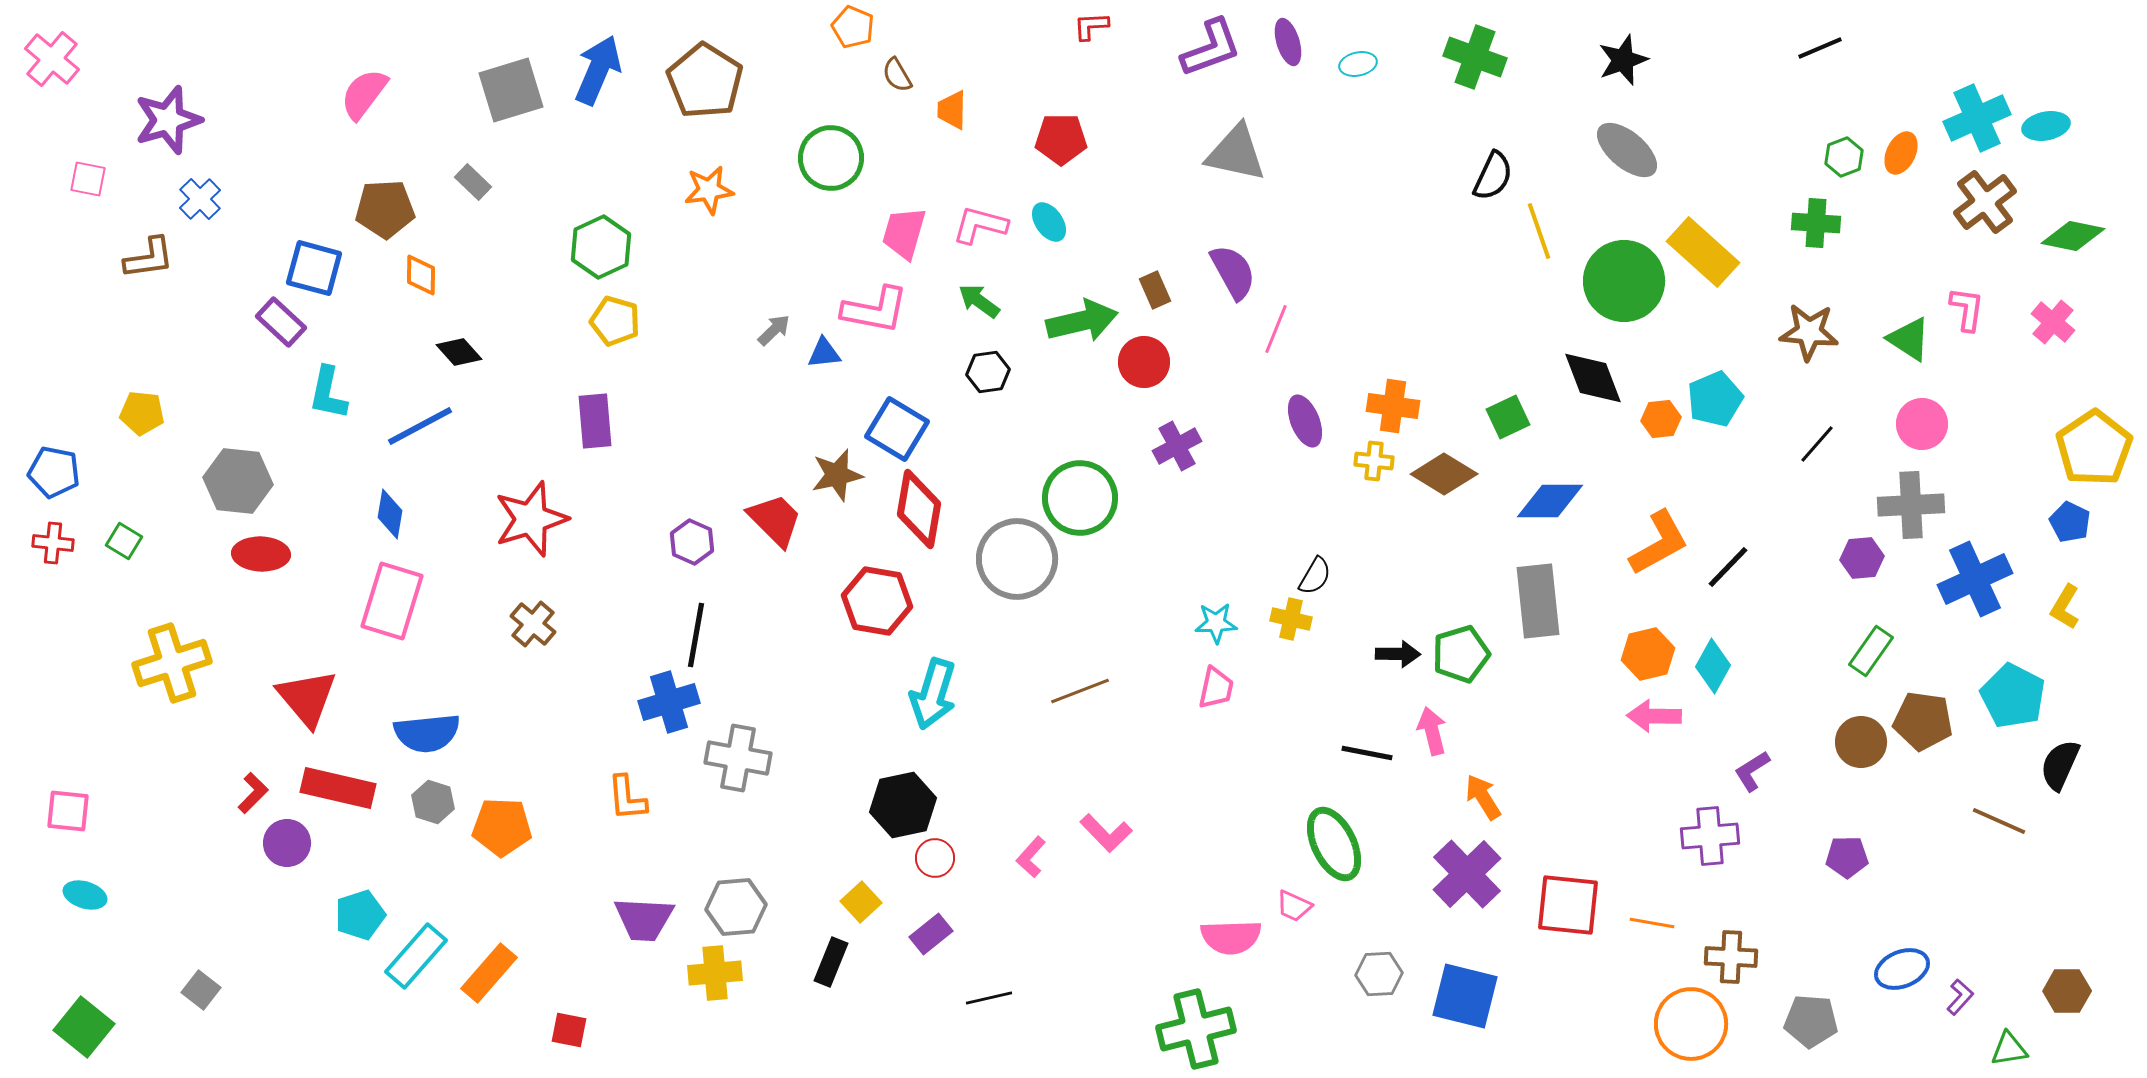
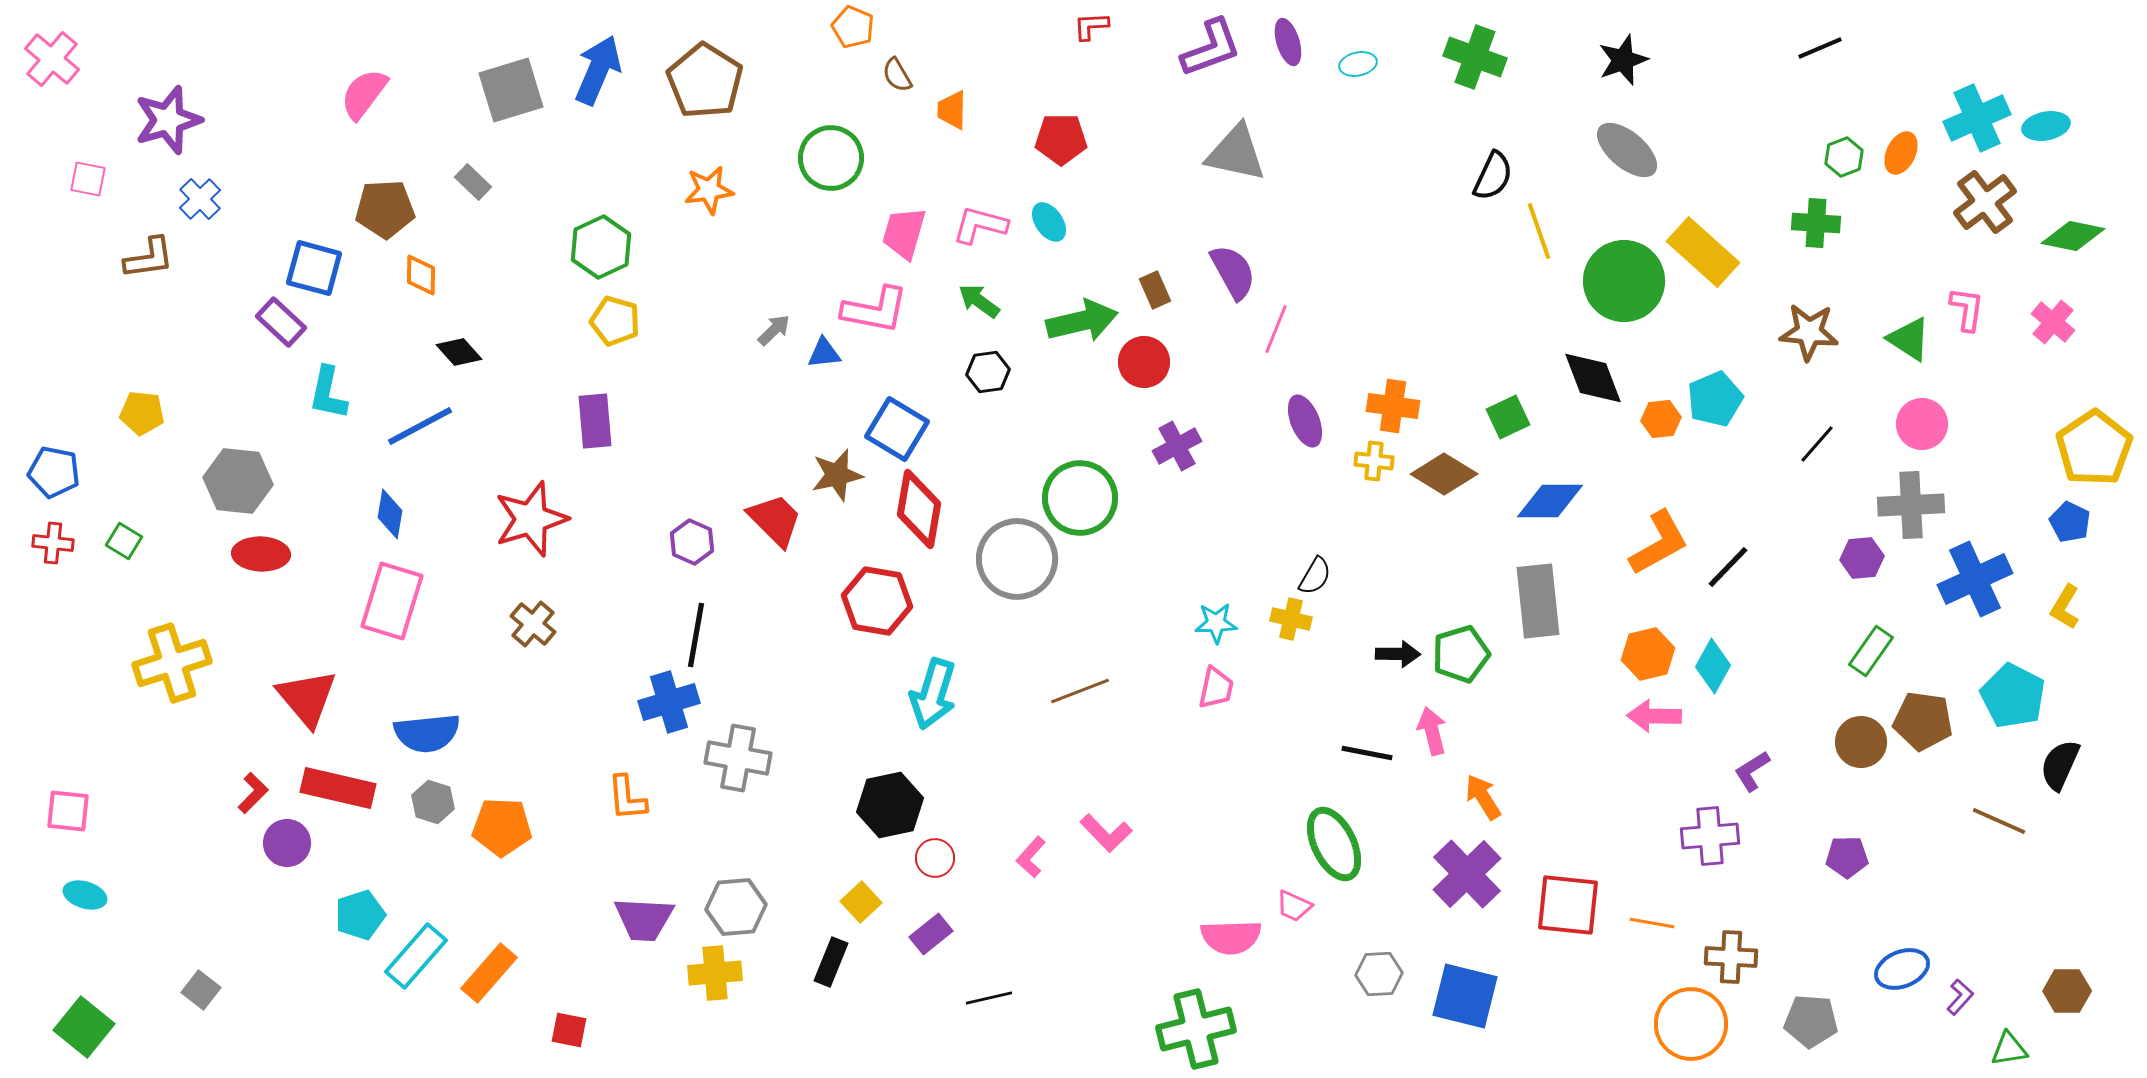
black hexagon at (903, 805): moved 13 px left
